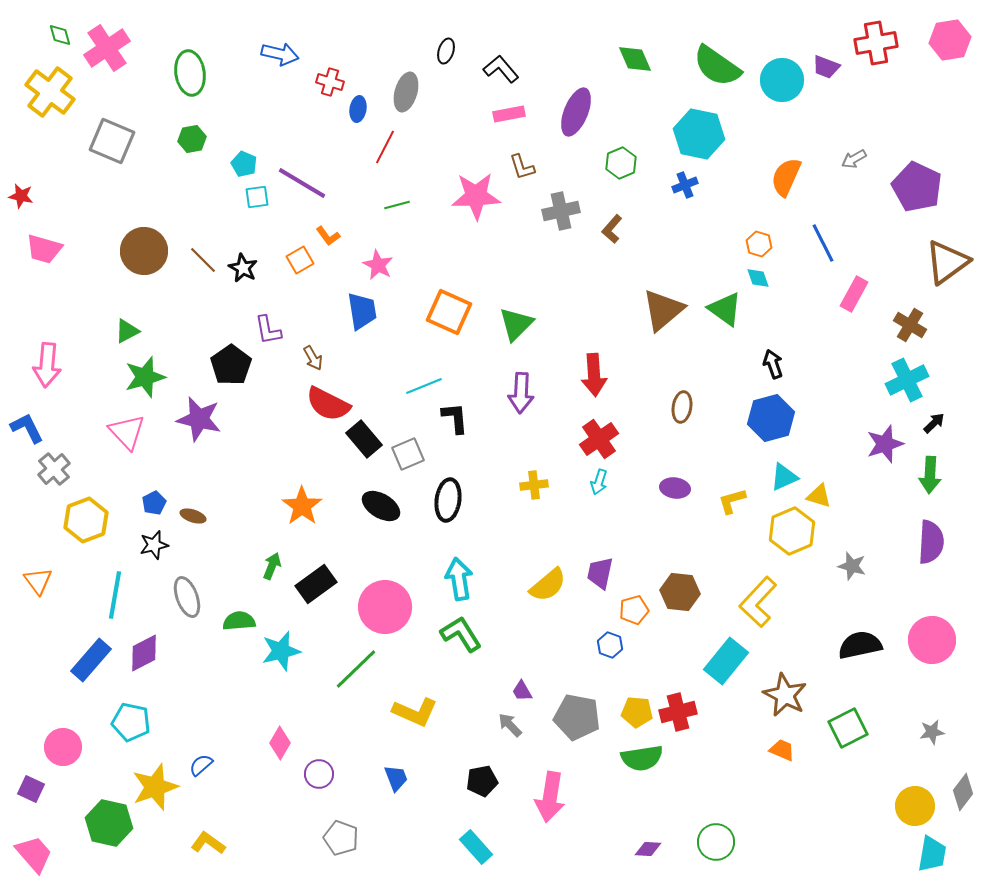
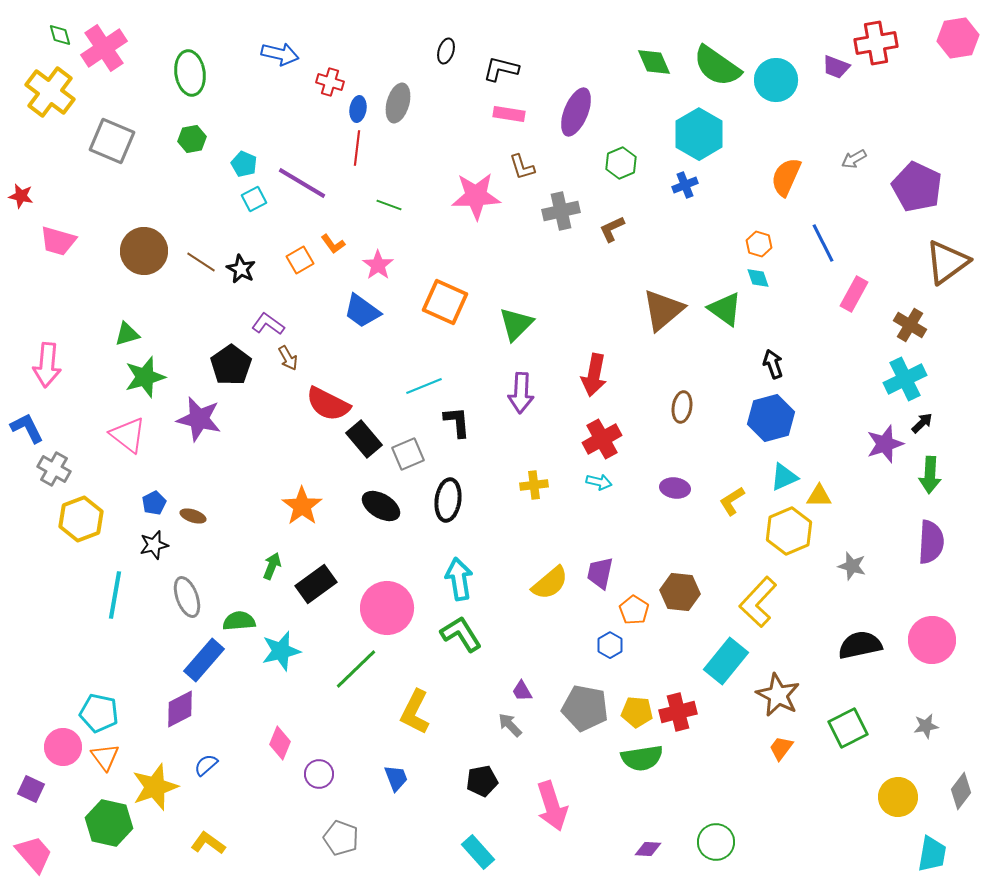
pink hexagon at (950, 40): moved 8 px right, 2 px up
pink cross at (107, 48): moved 3 px left
green diamond at (635, 59): moved 19 px right, 3 px down
purple trapezoid at (826, 67): moved 10 px right
black L-shape at (501, 69): rotated 36 degrees counterclockwise
cyan circle at (782, 80): moved 6 px left
gray ellipse at (406, 92): moved 8 px left, 11 px down
pink rectangle at (509, 114): rotated 20 degrees clockwise
cyan hexagon at (699, 134): rotated 18 degrees clockwise
red line at (385, 147): moved 28 px left, 1 px down; rotated 20 degrees counterclockwise
cyan square at (257, 197): moved 3 px left, 2 px down; rotated 20 degrees counterclockwise
green line at (397, 205): moved 8 px left; rotated 35 degrees clockwise
brown L-shape at (612, 229): rotated 24 degrees clockwise
orange L-shape at (328, 236): moved 5 px right, 8 px down
pink trapezoid at (44, 249): moved 14 px right, 8 px up
brown line at (203, 260): moved 2 px left, 2 px down; rotated 12 degrees counterclockwise
pink star at (378, 265): rotated 8 degrees clockwise
black star at (243, 268): moved 2 px left, 1 px down
blue trapezoid at (362, 311): rotated 135 degrees clockwise
orange square at (449, 312): moved 4 px left, 10 px up
purple L-shape at (268, 330): moved 6 px up; rotated 136 degrees clockwise
green triangle at (127, 331): moved 3 px down; rotated 12 degrees clockwise
brown arrow at (313, 358): moved 25 px left
red arrow at (594, 375): rotated 15 degrees clockwise
cyan cross at (907, 380): moved 2 px left, 1 px up
black L-shape at (455, 418): moved 2 px right, 4 px down
black arrow at (934, 423): moved 12 px left
pink triangle at (127, 432): moved 1 px right, 3 px down; rotated 9 degrees counterclockwise
red cross at (599, 439): moved 3 px right; rotated 6 degrees clockwise
gray cross at (54, 469): rotated 20 degrees counterclockwise
cyan arrow at (599, 482): rotated 95 degrees counterclockwise
yellow triangle at (819, 496): rotated 16 degrees counterclockwise
yellow L-shape at (732, 501): rotated 16 degrees counterclockwise
yellow hexagon at (86, 520): moved 5 px left, 1 px up
yellow hexagon at (792, 531): moved 3 px left
orange triangle at (38, 581): moved 67 px right, 176 px down
yellow semicircle at (548, 585): moved 2 px right, 2 px up
pink circle at (385, 607): moved 2 px right, 1 px down
orange pentagon at (634, 610): rotated 24 degrees counterclockwise
blue hexagon at (610, 645): rotated 10 degrees clockwise
purple diamond at (144, 653): moved 36 px right, 56 px down
blue rectangle at (91, 660): moved 113 px right
brown star at (785, 695): moved 7 px left
yellow L-shape at (415, 712): rotated 93 degrees clockwise
gray pentagon at (577, 717): moved 8 px right, 9 px up
cyan pentagon at (131, 722): moved 32 px left, 9 px up
gray star at (932, 732): moved 6 px left, 6 px up
pink diamond at (280, 743): rotated 8 degrees counterclockwise
orange trapezoid at (782, 750): moved 1 px left, 2 px up; rotated 76 degrees counterclockwise
blue semicircle at (201, 765): moved 5 px right
gray diamond at (963, 792): moved 2 px left, 1 px up
pink arrow at (550, 797): moved 2 px right, 9 px down; rotated 27 degrees counterclockwise
yellow circle at (915, 806): moved 17 px left, 9 px up
cyan rectangle at (476, 847): moved 2 px right, 5 px down
